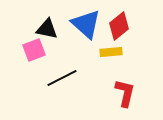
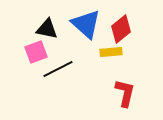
red diamond: moved 2 px right, 3 px down
pink square: moved 2 px right, 2 px down
black line: moved 4 px left, 9 px up
